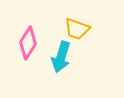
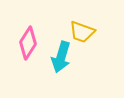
yellow trapezoid: moved 5 px right, 3 px down
